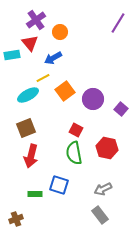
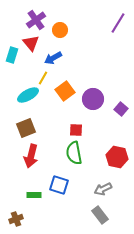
orange circle: moved 2 px up
red triangle: moved 1 px right
cyan rectangle: rotated 63 degrees counterclockwise
yellow line: rotated 32 degrees counterclockwise
red square: rotated 24 degrees counterclockwise
red hexagon: moved 10 px right, 9 px down
green rectangle: moved 1 px left, 1 px down
